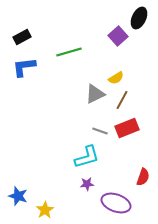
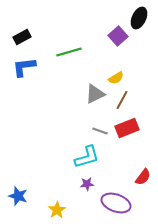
red semicircle: rotated 18 degrees clockwise
yellow star: moved 12 px right
